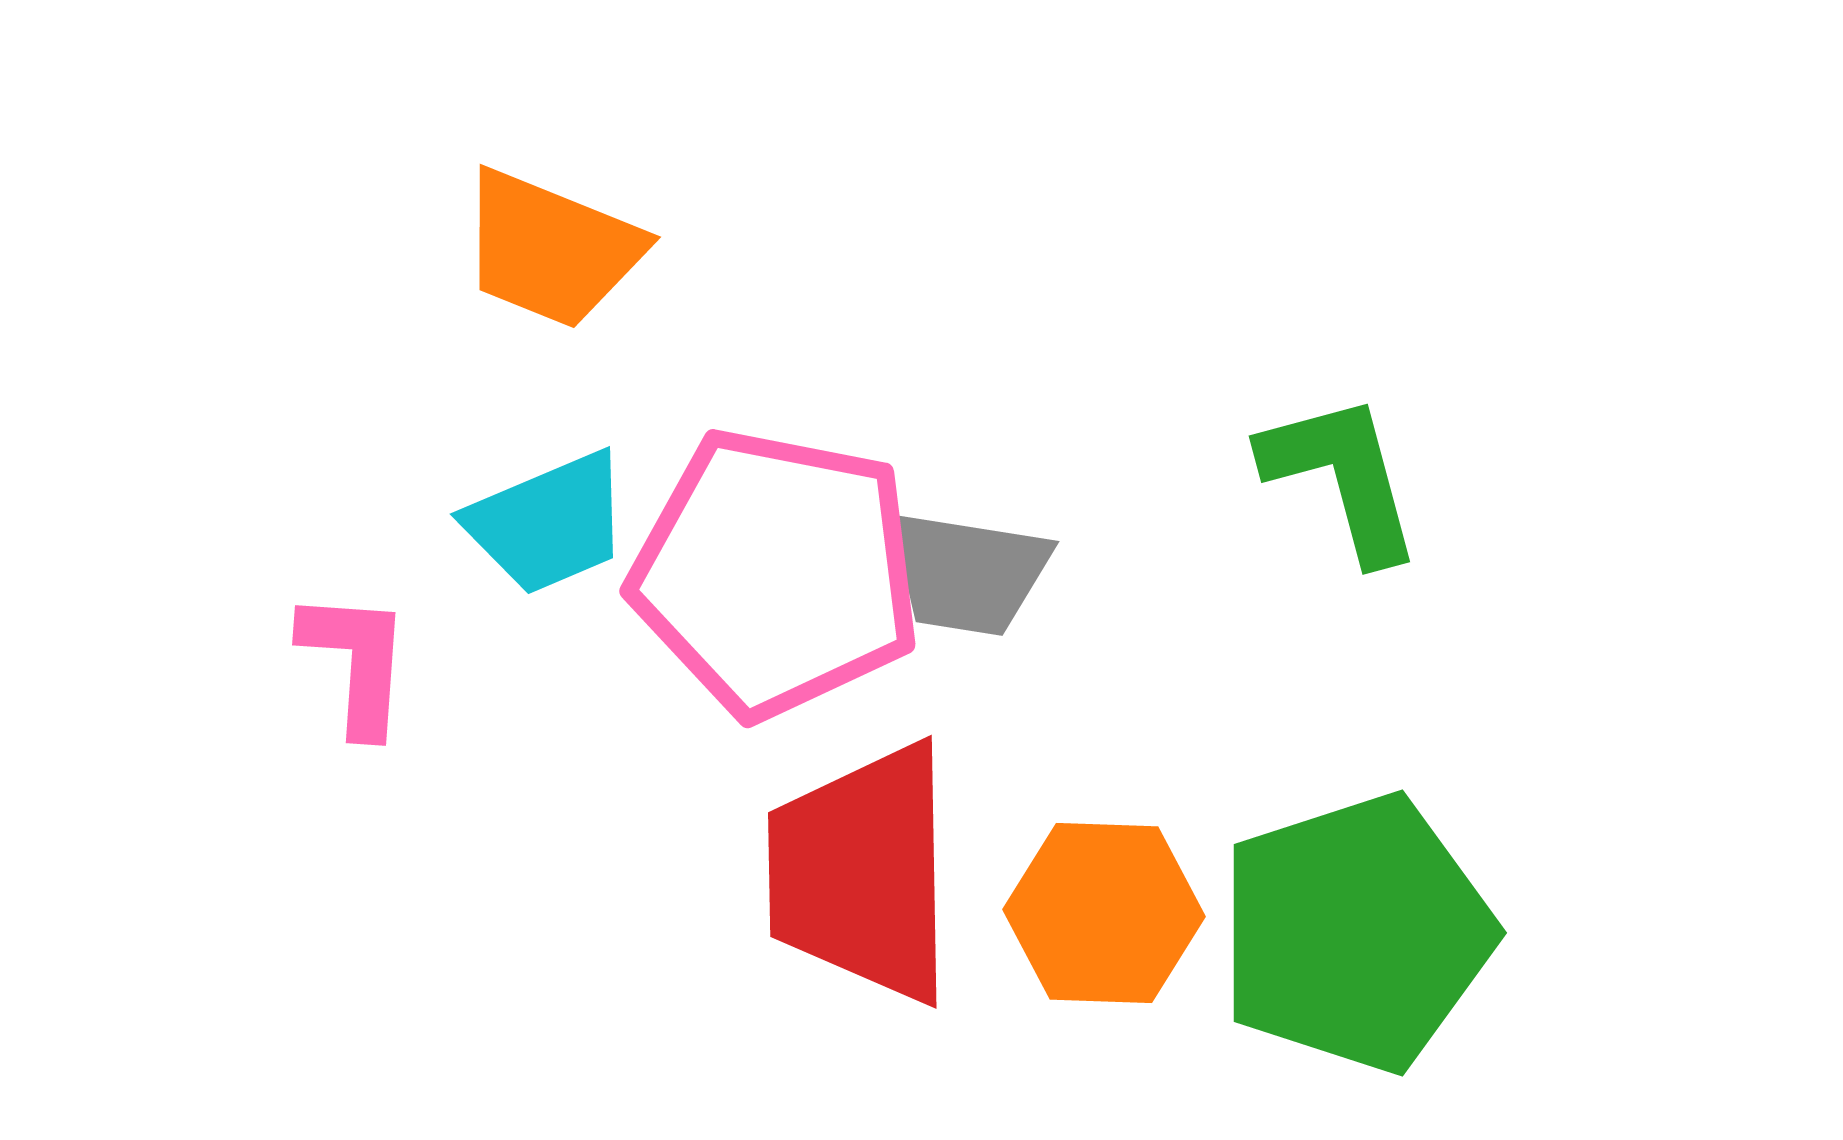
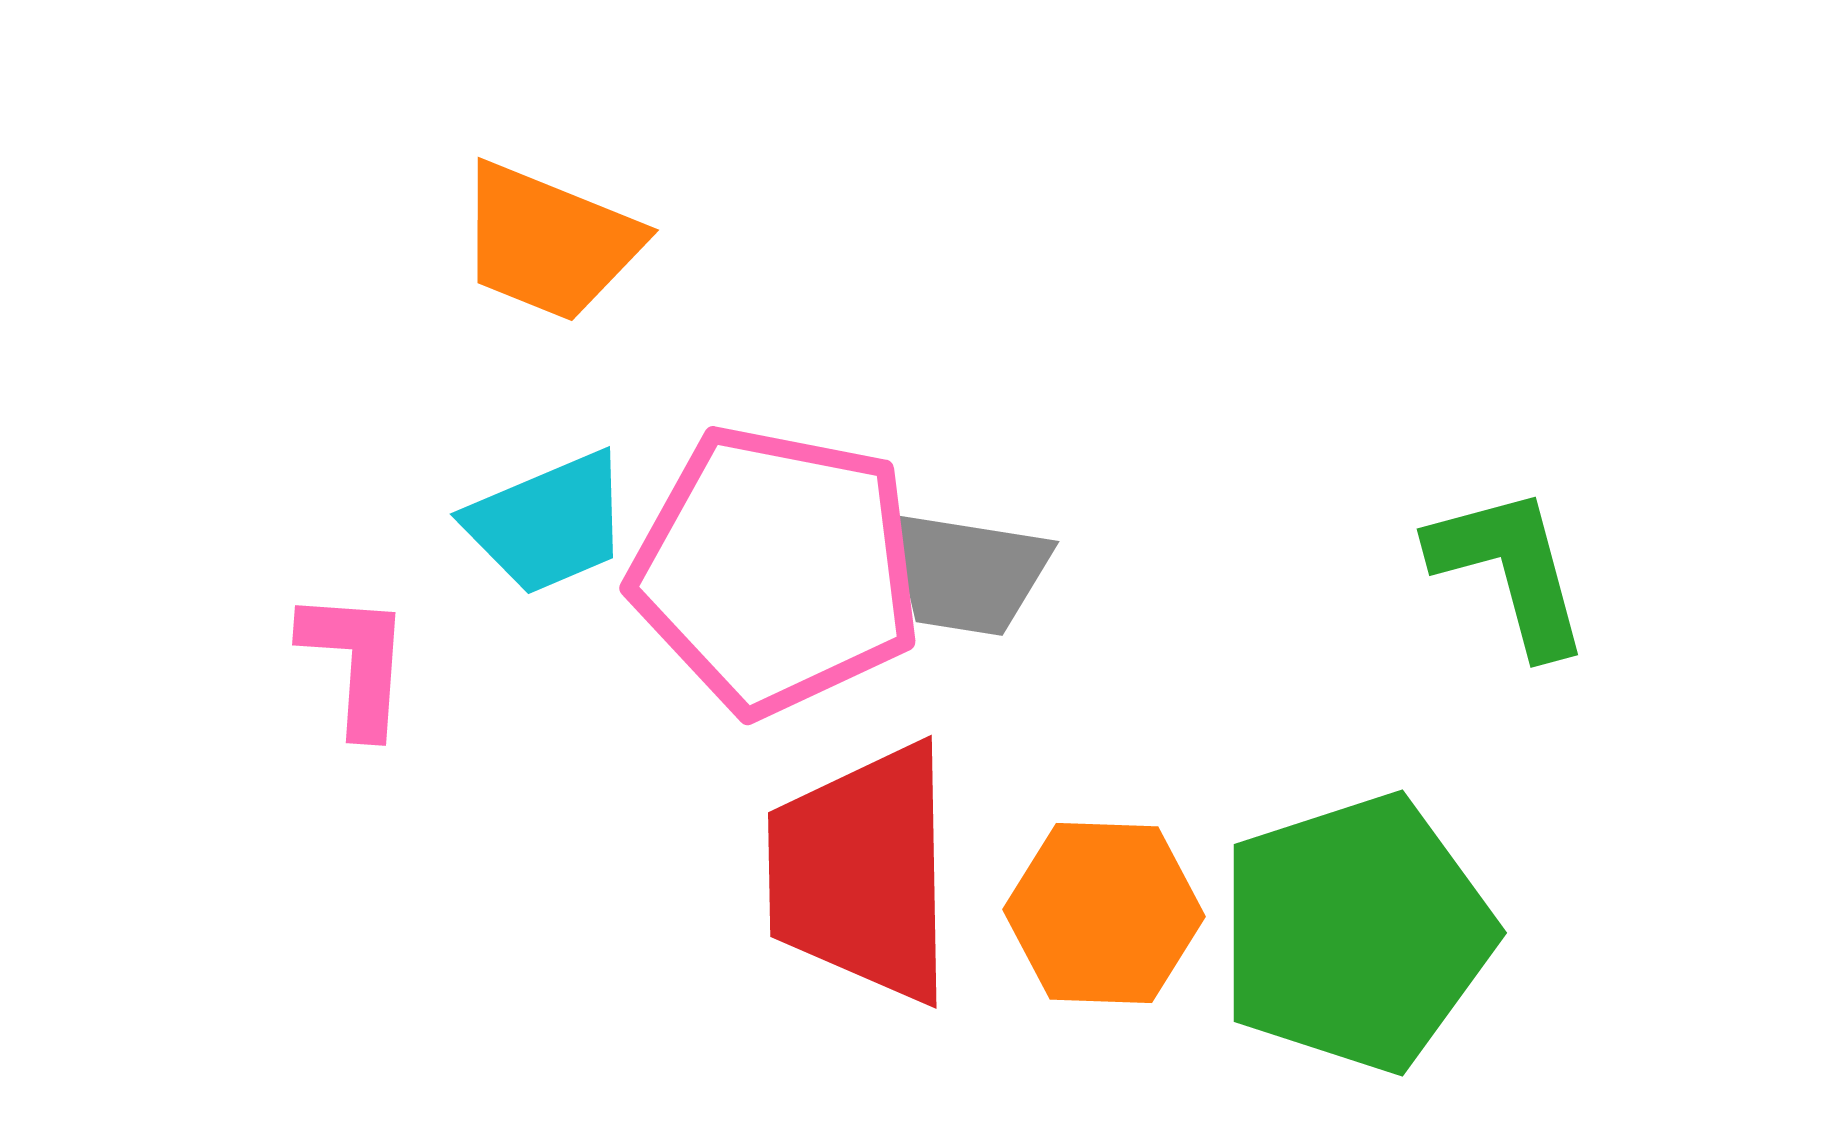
orange trapezoid: moved 2 px left, 7 px up
green L-shape: moved 168 px right, 93 px down
pink pentagon: moved 3 px up
